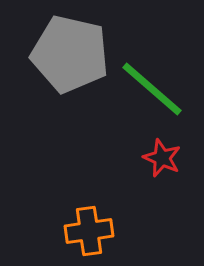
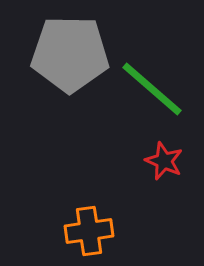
gray pentagon: rotated 12 degrees counterclockwise
red star: moved 2 px right, 3 px down
